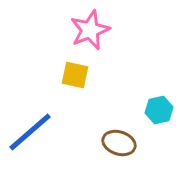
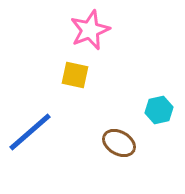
brown ellipse: rotated 12 degrees clockwise
